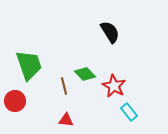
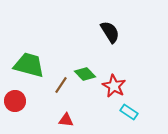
green trapezoid: rotated 56 degrees counterclockwise
brown line: moved 3 px left, 1 px up; rotated 48 degrees clockwise
cyan rectangle: rotated 18 degrees counterclockwise
